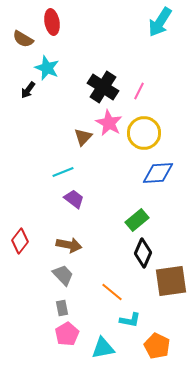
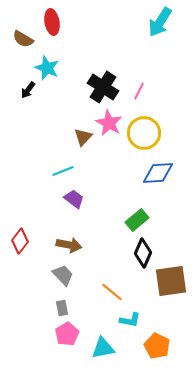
cyan line: moved 1 px up
